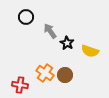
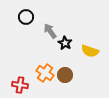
black star: moved 2 px left
